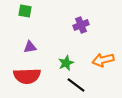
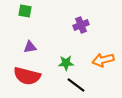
green star: rotated 21 degrees clockwise
red semicircle: rotated 16 degrees clockwise
